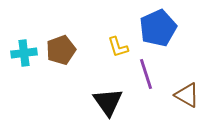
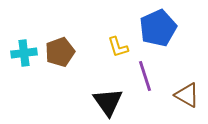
brown pentagon: moved 1 px left, 2 px down
purple line: moved 1 px left, 2 px down
